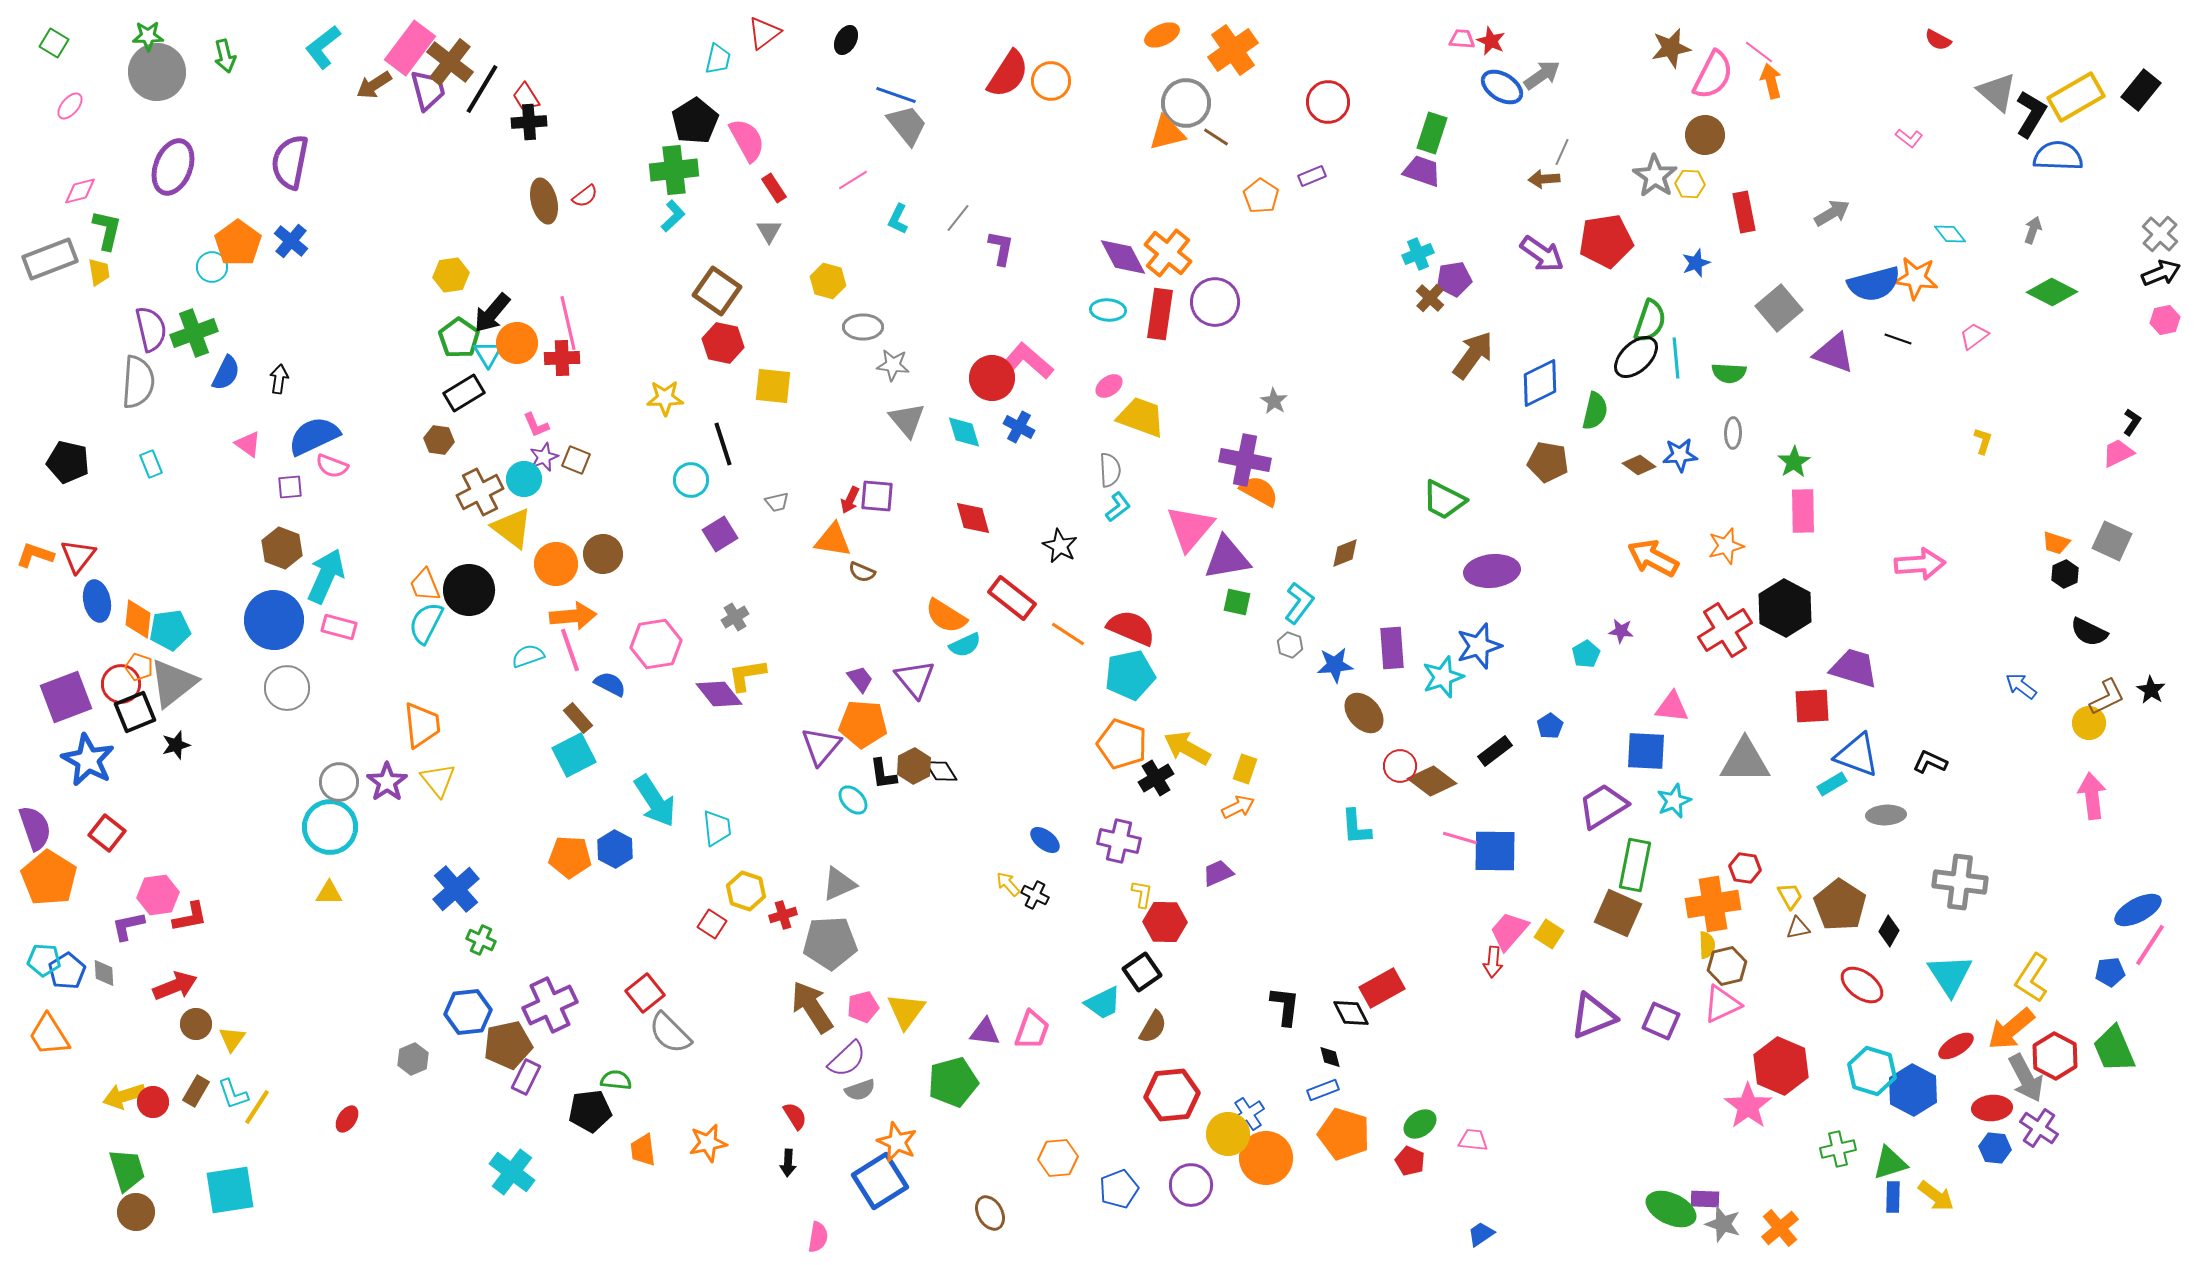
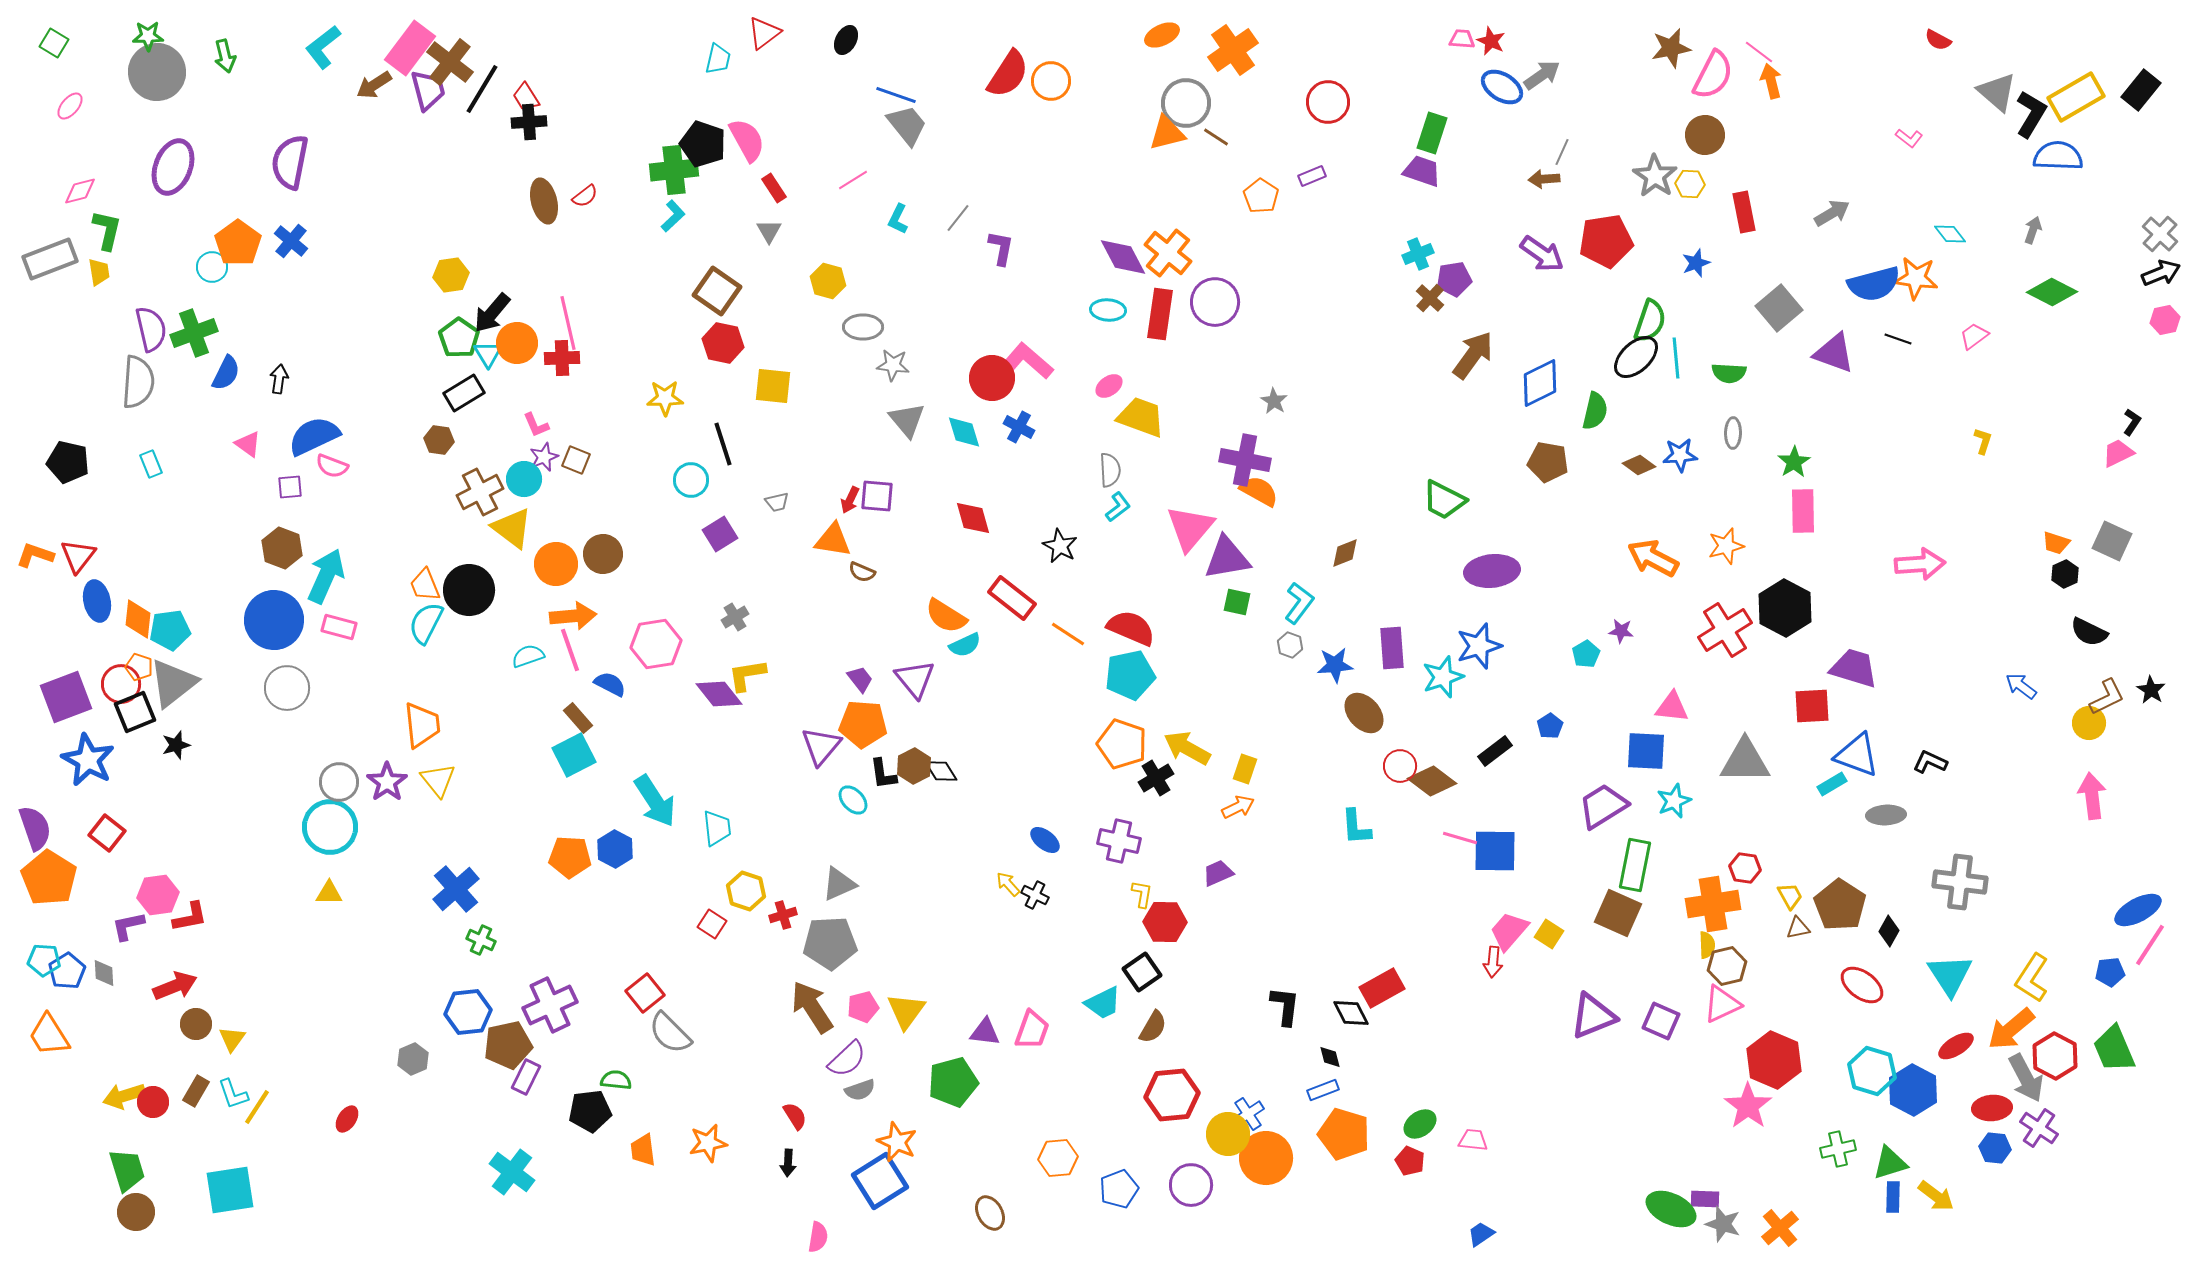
black pentagon at (695, 121): moved 8 px right, 23 px down; rotated 21 degrees counterclockwise
red hexagon at (1781, 1066): moved 7 px left, 6 px up
